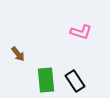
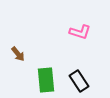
pink L-shape: moved 1 px left
black rectangle: moved 4 px right
